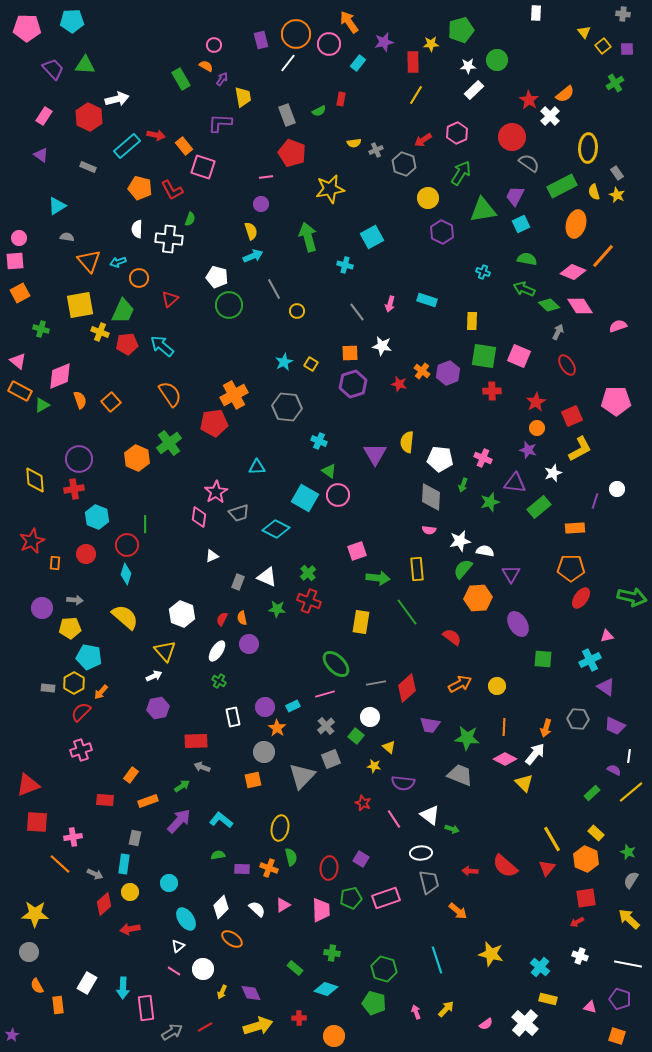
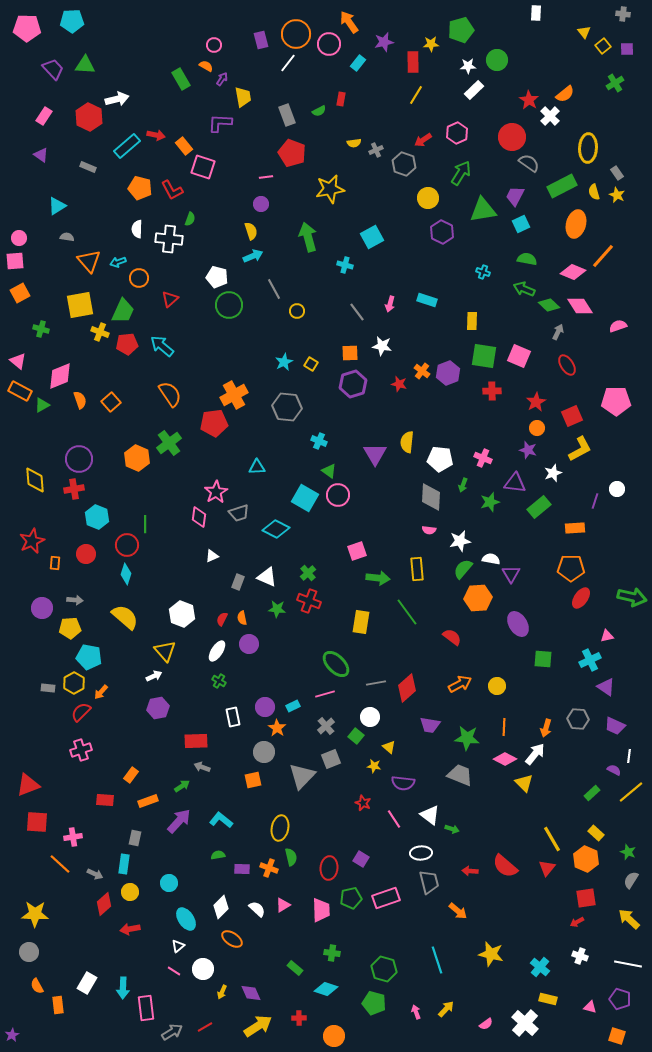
white semicircle at (485, 551): moved 6 px right, 8 px down
yellow arrow at (258, 1026): rotated 16 degrees counterclockwise
